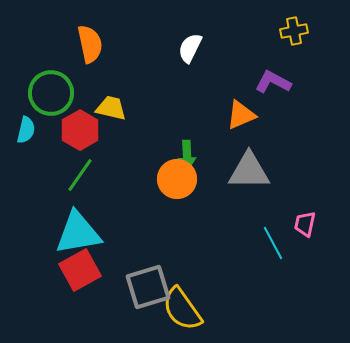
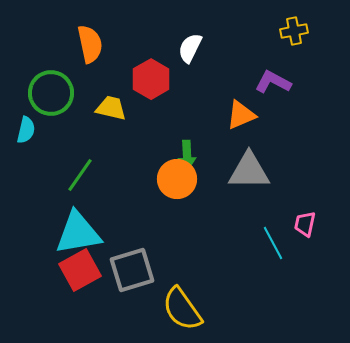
red hexagon: moved 71 px right, 51 px up
gray square: moved 16 px left, 17 px up
